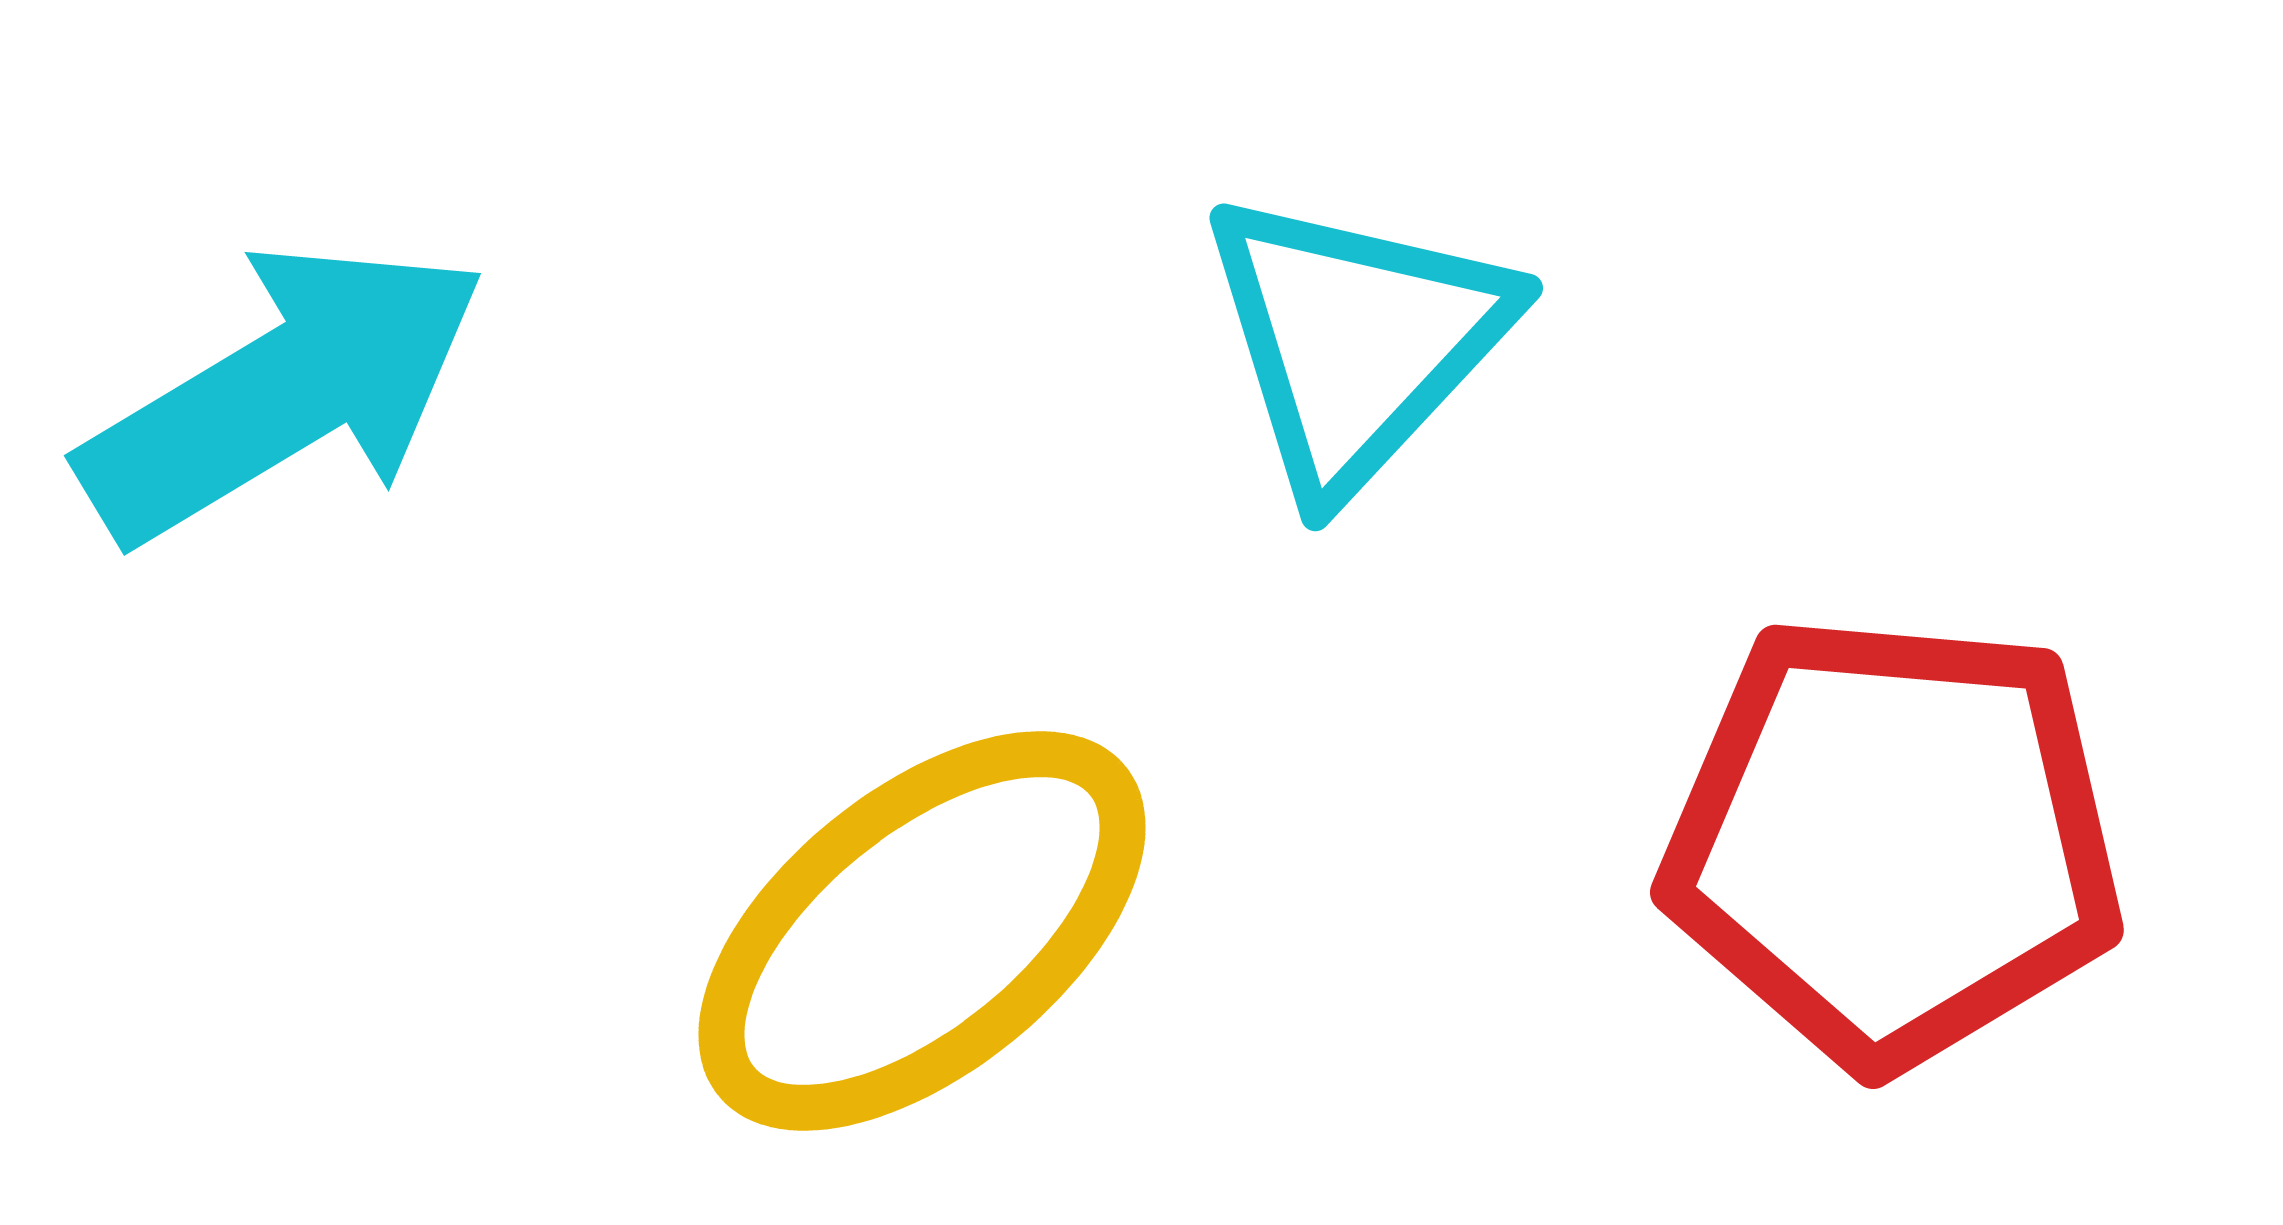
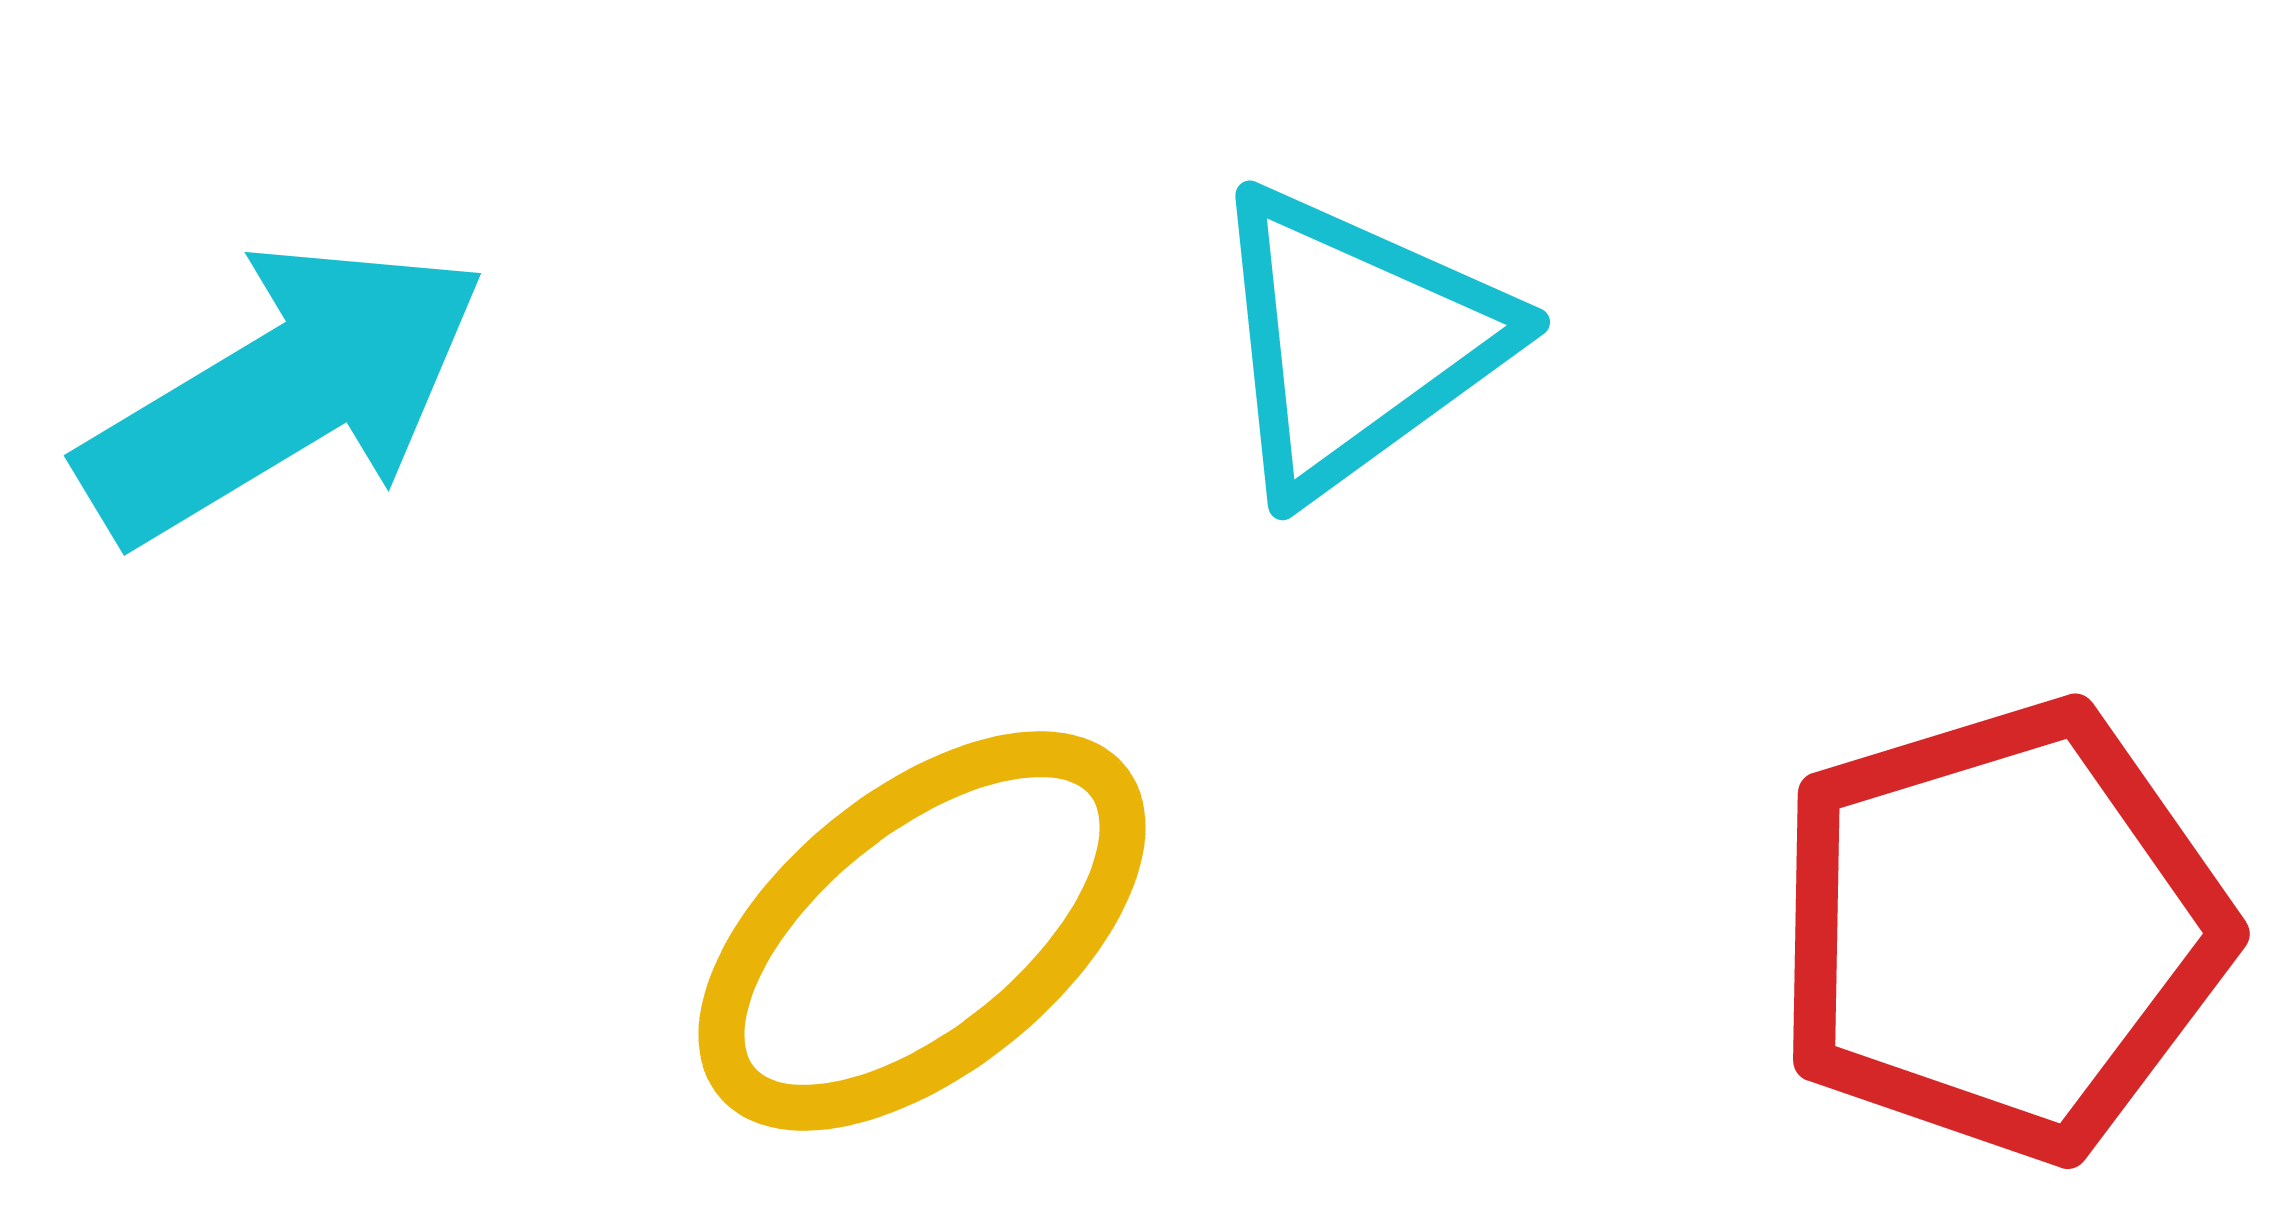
cyan triangle: rotated 11 degrees clockwise
red pentagon: moved 108 px right, 89 px down; rotated 22 degrees counterclockwise
